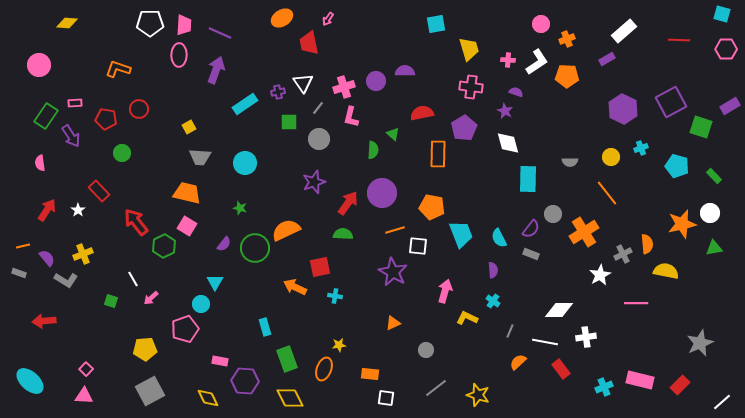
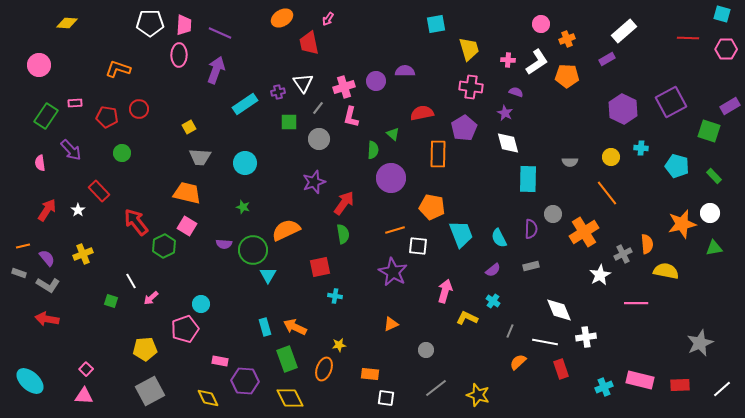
red line at (679, 40): moved 9 px right, 2 px up
purple star at (505, 111): moved 2 px down
red pentagon at (106, 119): moved 1 px right, 2 px up
green square at (701, 127): moved 8 px right, 4 px down
purple arrow at (71, 136): moved 14 px down; rotated 10 degrees counterclockwise
cyan cross at (641, 148): rotated 24 degrees clockwise
purple circle at (382, 193): moved 9 px right, 15 px up
red arrow at (348, 203): moved 4 px left
green star at (240, 208): moved 3 px right, 1 px up
purple semicircle at (531, 229): rotated 36 degrees counterclockwise
green semicircle at (343, 234): rotated 78 degrees clockwise
purple semicircle at (224, 244): rotated 56 degrees clockwise
green circle at (255, 248): moved 2 px left, 2 px down
gray rectangle at (531, 254): moved 12 px down; rotated 35 degrees counterclockwise
purple semicircle at (493, 270): rotated 56 degrees clockwise
white line at (133, 279): moved 2 px left, 2 px down
gray L-shape at (66, 280): moved 18 px left, 5 px down
cyan triangle at (215, 282): moved 53 px right, 7 px up
orange arrow at (295, 287): moved 40 px down
white diamond at (559, 310): rotated 68 degrees clockwise
red arrow at (44, 321): moved 3 px right, 2 px up; rotated 15 degrees clockwise
orange triangle at (393, 323): moved 2 px left, 1 px down
red rectangle at (561, 369): rotated 18 degrees clockwise
red rectangle at (680, 385): rotated 42 degrees clockwise
white line at (722, 402): moved 13 px up
